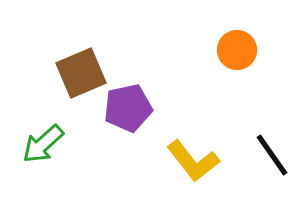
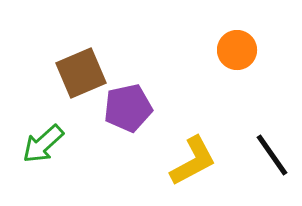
yellow L-shape: rotated 80 degrees counterclockwise
